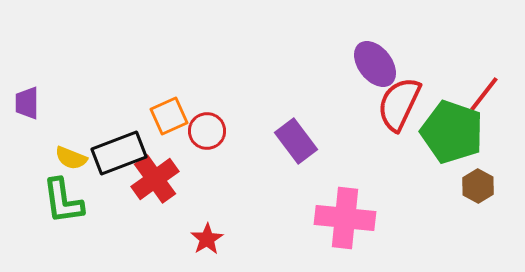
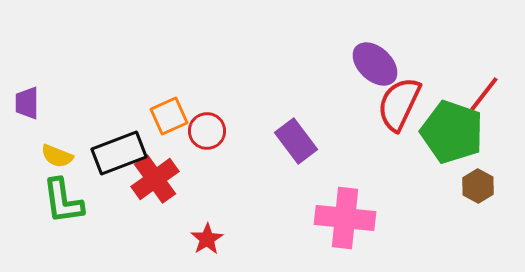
purple ellipse: rotated 9 degrees counterclockwise
yellow semicircle: moved 14 px left, 2 px up
